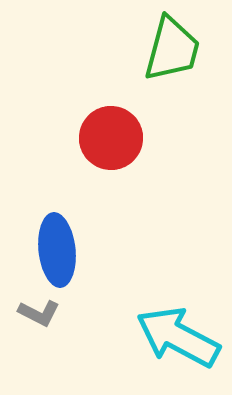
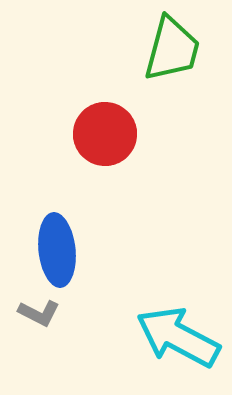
red circle: moved 6 px left, 4 px up
